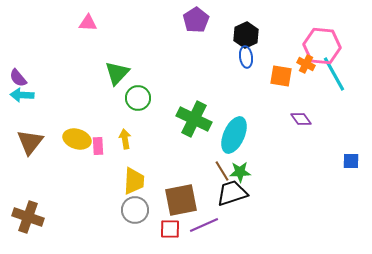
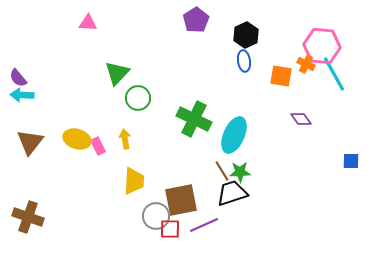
blue ellipse: moved 2 px left, 4 px down
pink rectangle: rotated 24 degrees counterclockwise
gray circle: moved 21 px right, 6 px down
